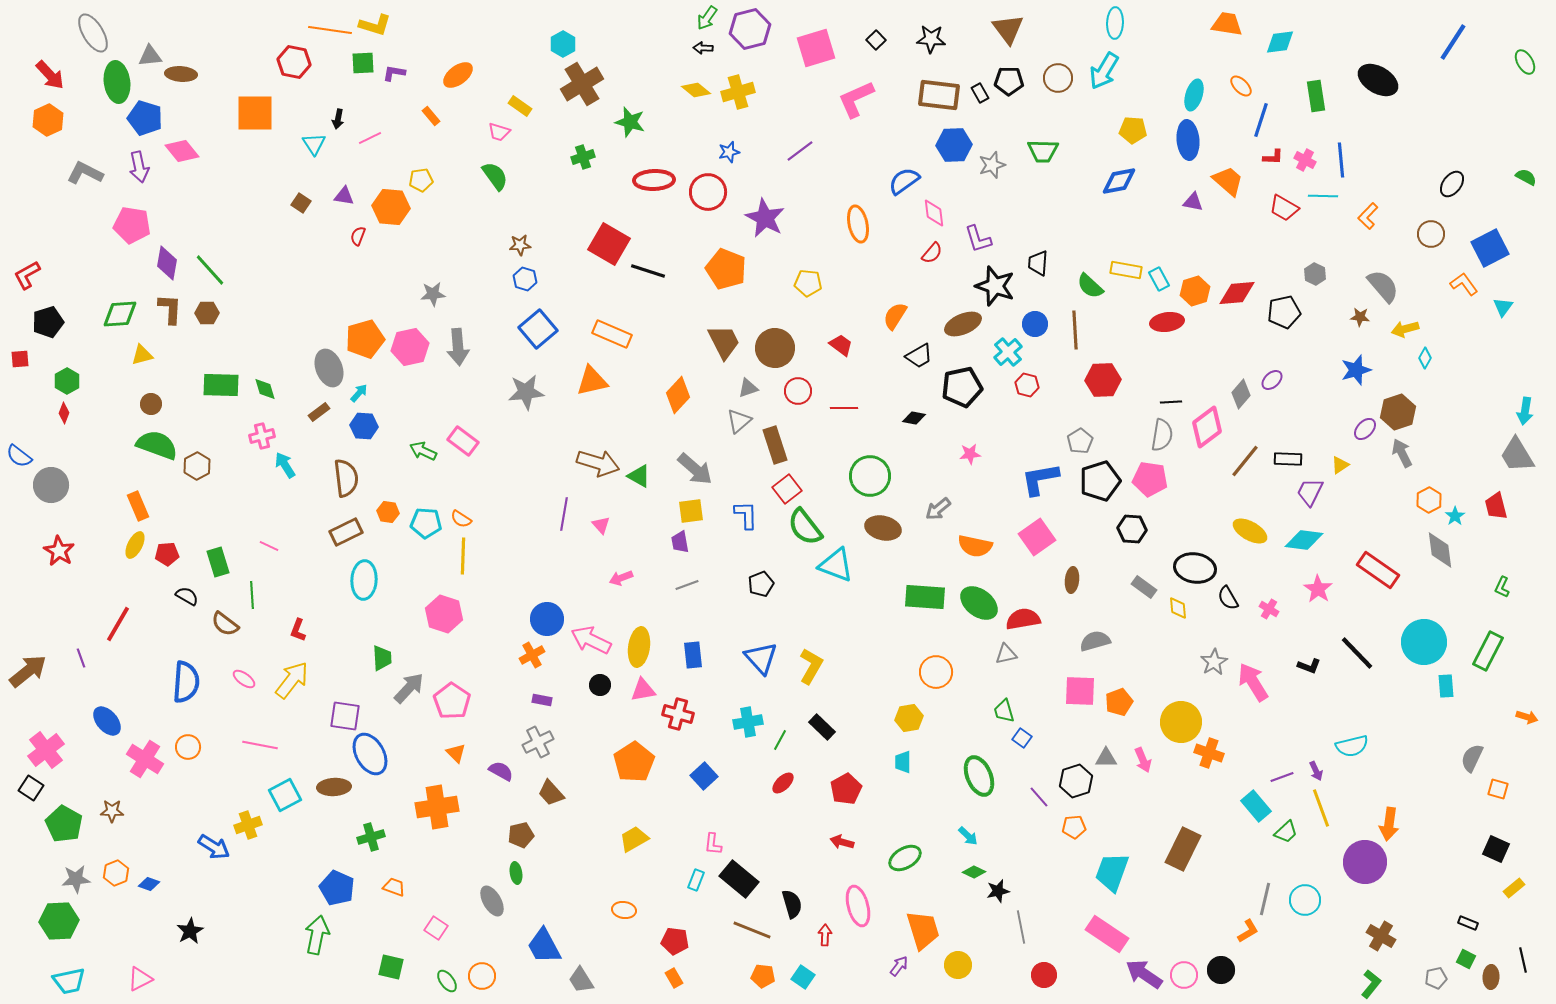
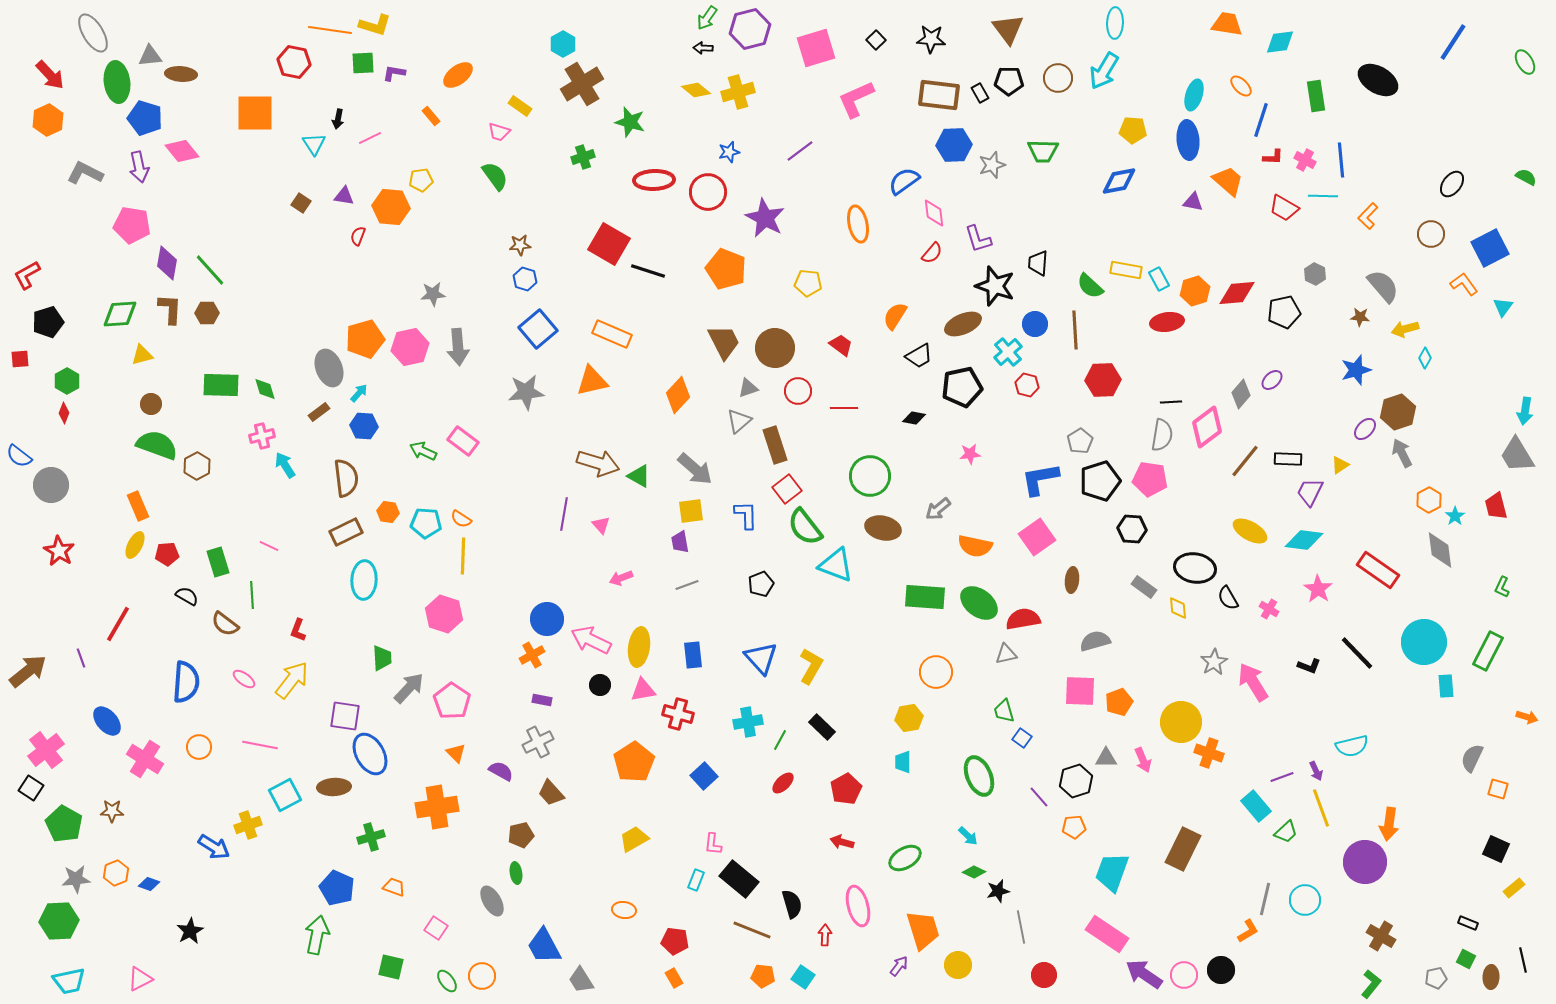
orange circle at (188, 747): moved 11 px right
